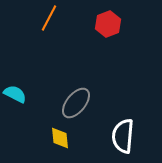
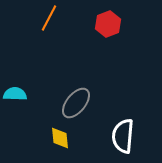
cyan semicircle: rotated 25 degrees counterclockwise
